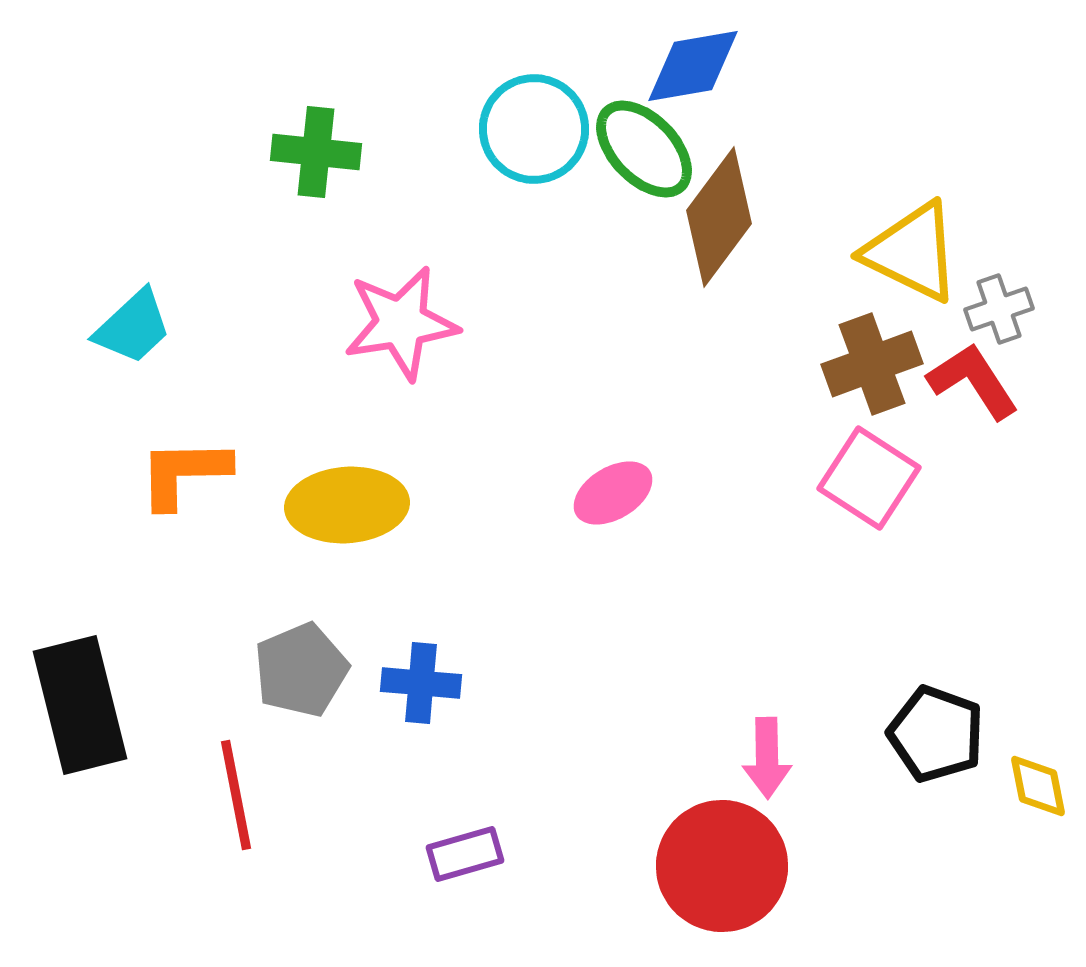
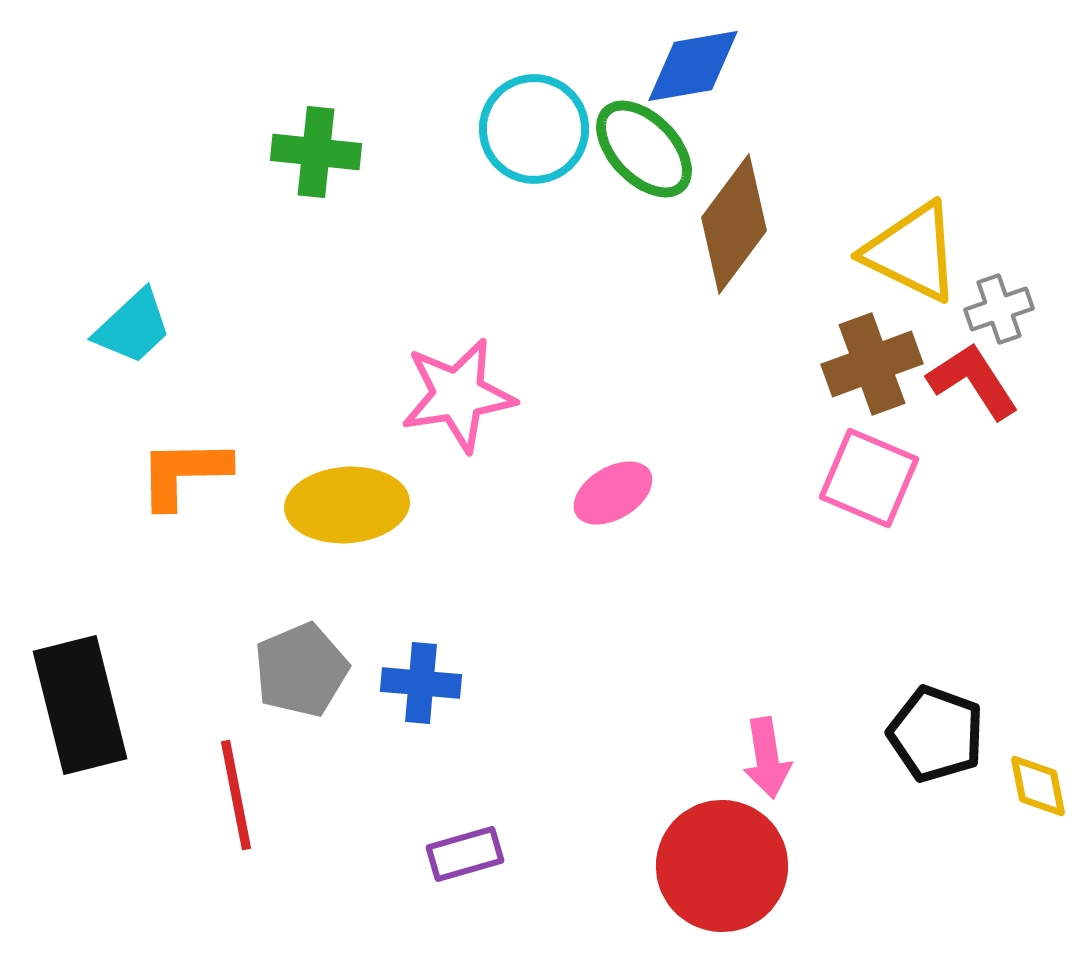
brown diamond: moved 15 px right, 7 px down
pink star: moved 57 px right, 72 px down
pink square: rotated 10 degrees counterclockwise
pink arrow: rotated 8 degrees counterclockwise
